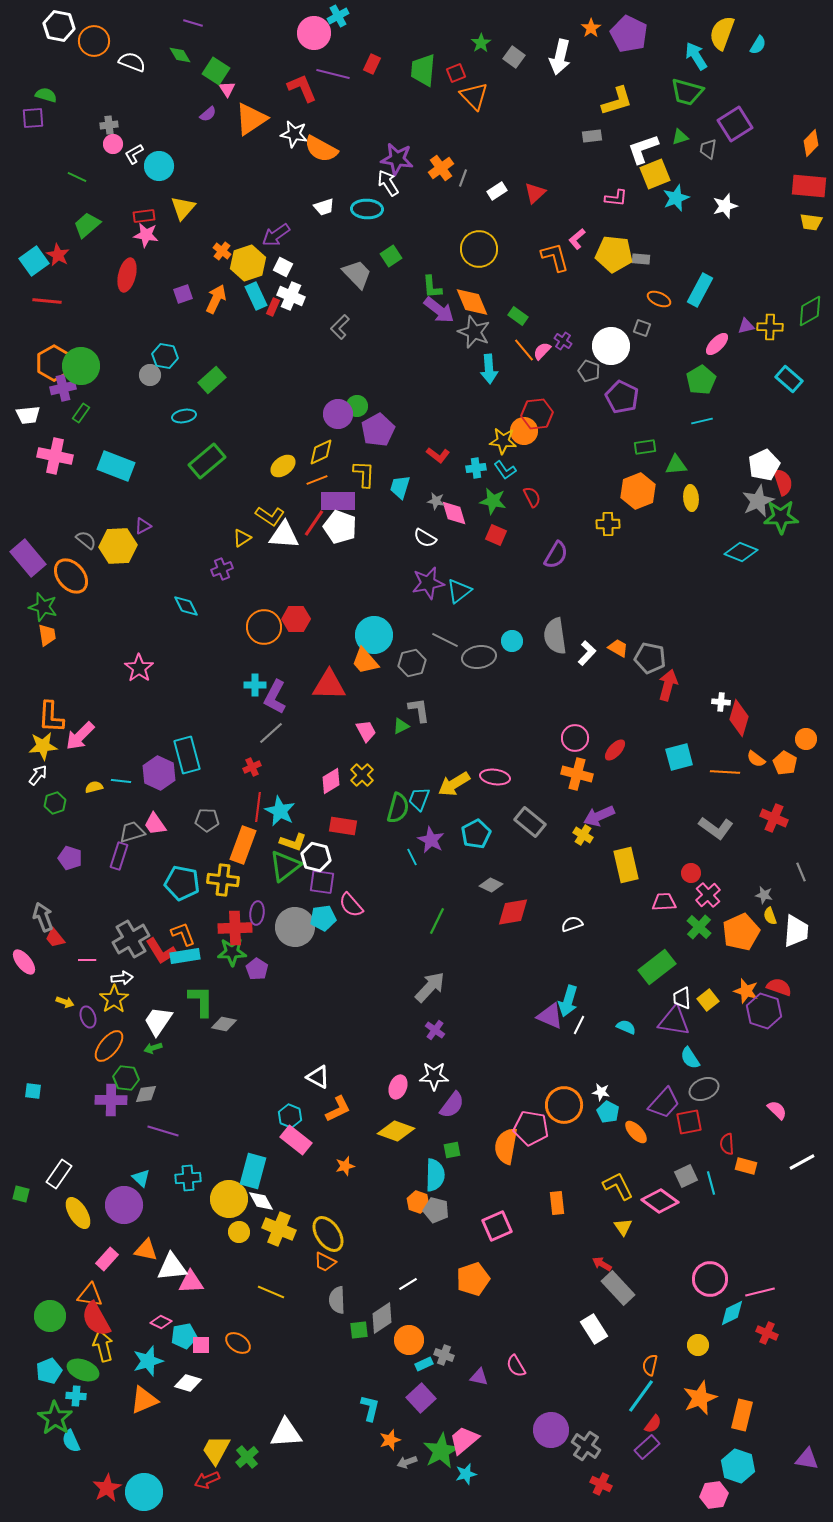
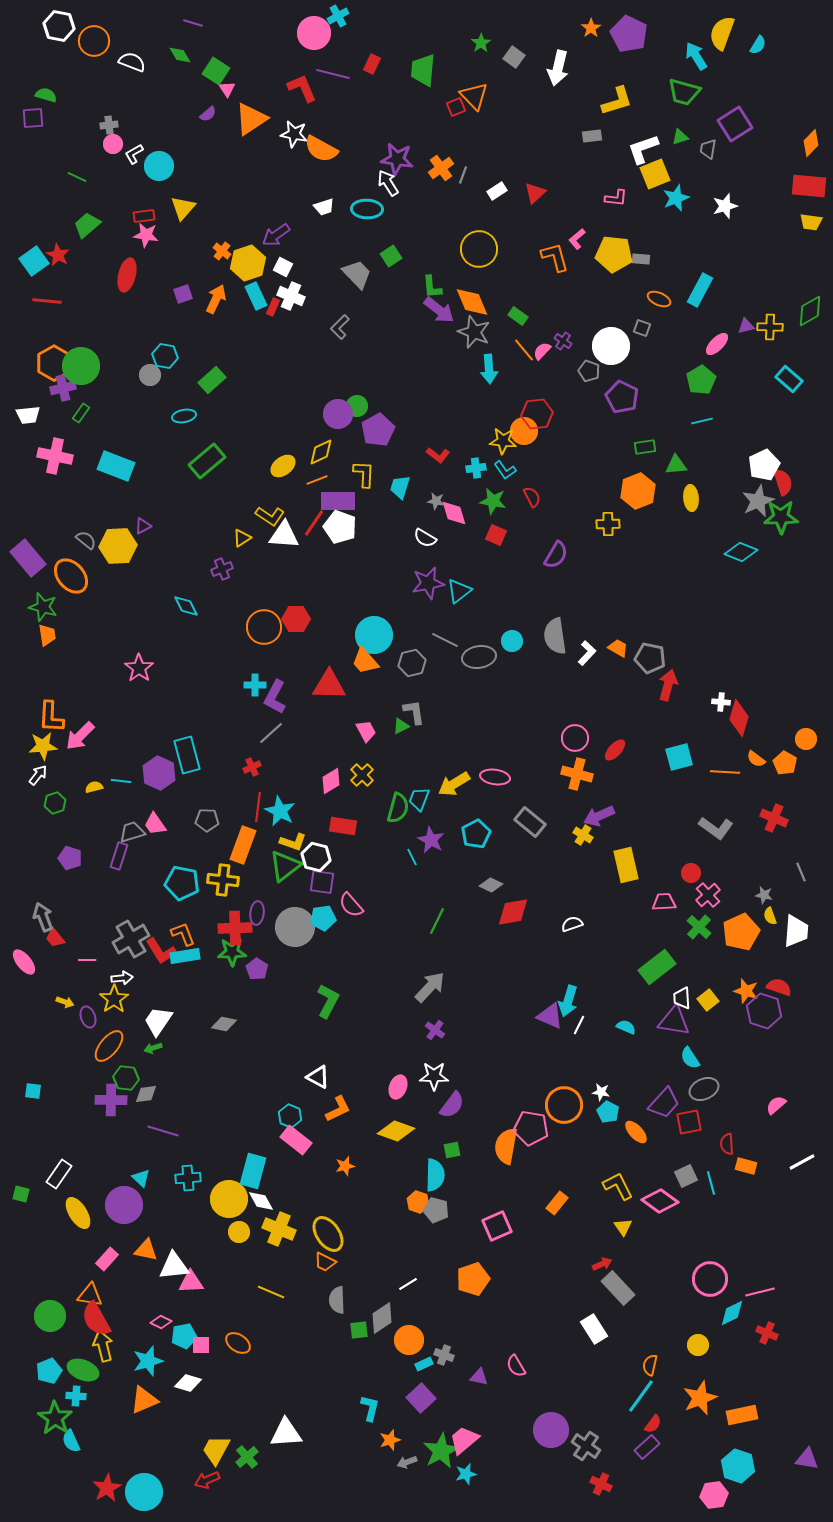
white arrow at (560, 57): moved 2 px left, 11 px down
red square at (456, 73): moved 34 px down
green trapezoid at (687, 92): moved 3 px left
gray line at (463, 178): moved 3 px up
gray L-shape at (419, 710): moved 5 px left, 2 px down
green L-shape at (201, 1001): moved 127 px right; rotated 28 degrees clockwise
pink semicircle at (777, 1110): moved 1 px left, 5 px up; rotated 85 degrees counterclockwise
orange rectangle at (557, 1203): rotated 45 degrees clockwise
red arrow at (602, 1264): rotated 126 degrees clockwise
white triangle at (172, 1267): moved 2 px right, 1 px up
orange rectangle at (742, 1415): rotated 64 degrees clockwise
